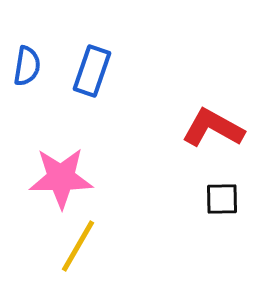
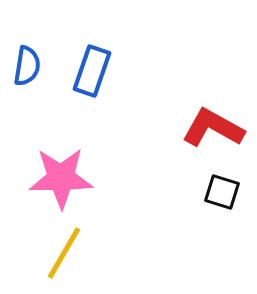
black square: moved 7 px up; rotated 18 degrees clockwise
yellow line: moved 14 px left, 7 px down
